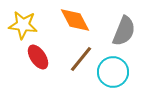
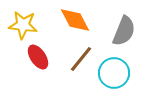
cyan circle: moved 1 px right, 1 px down
